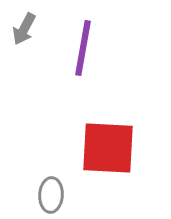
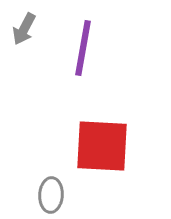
red square: moved 6 px left, 2 px up
